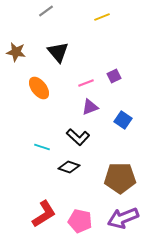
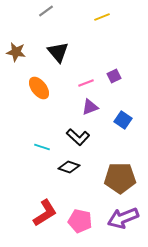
red L-shape: moved 1 px right, 1 px up
